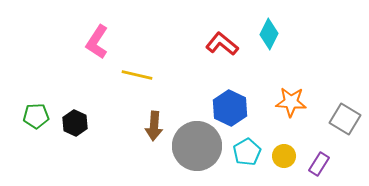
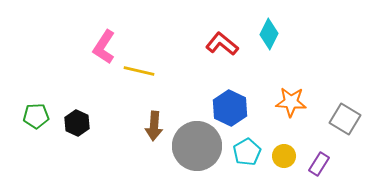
pink L-shape: moved 7 px right, 5 px down
yellow line: moved 2 px right, 4 px up
black hexagon: moved 2 px right
